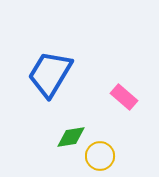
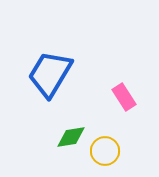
pink rectangle: rotated 16 degrees clockwise
yellow circle: moved 5 px right, 5 px up
